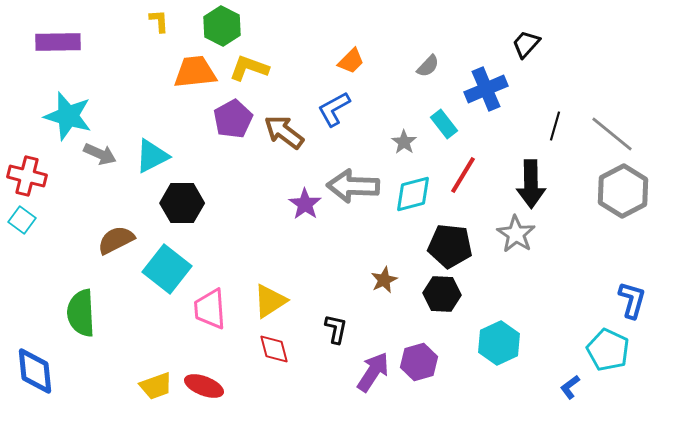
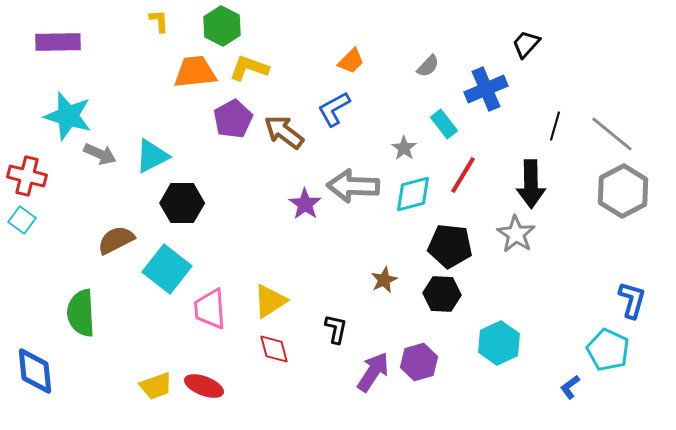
gray star at (404, 142): moved 6 px down
